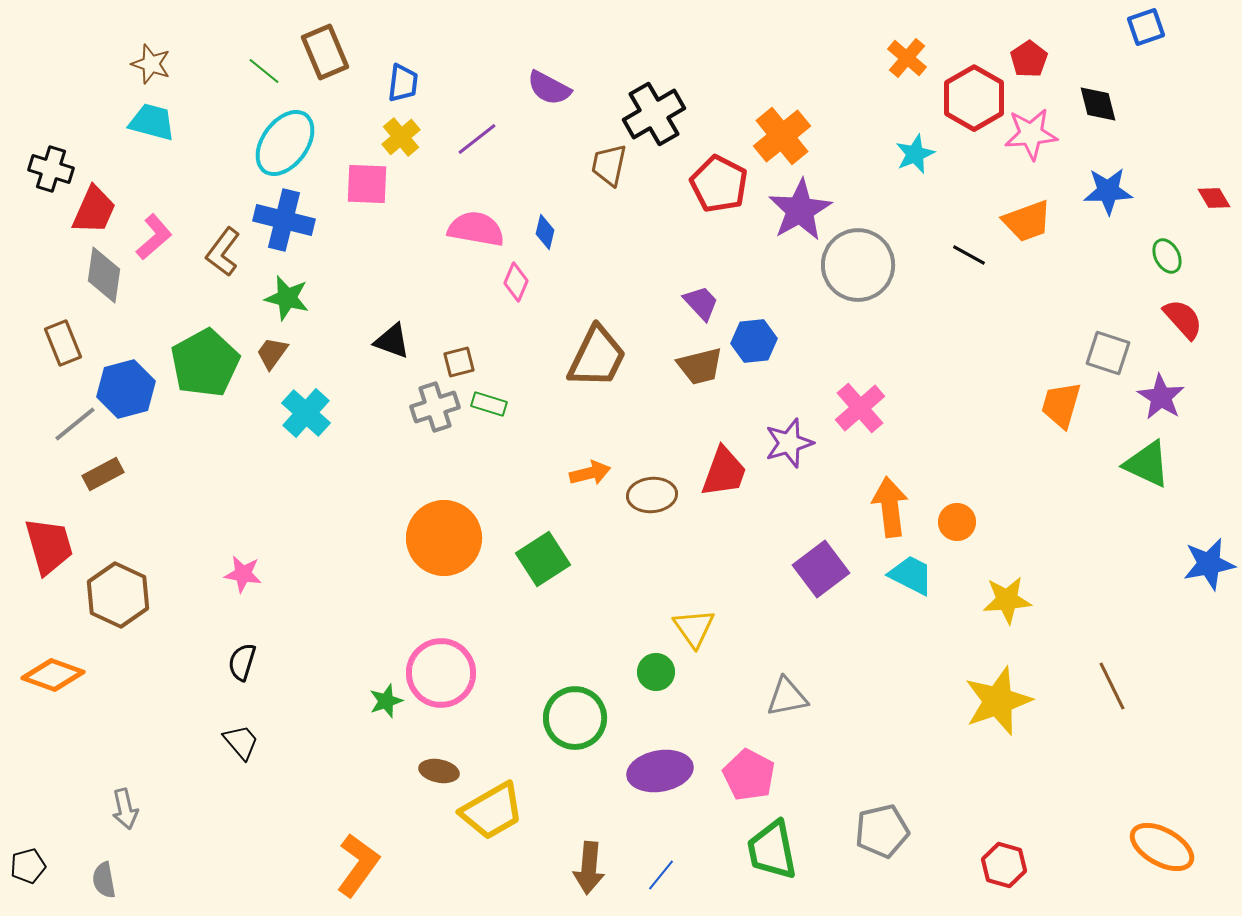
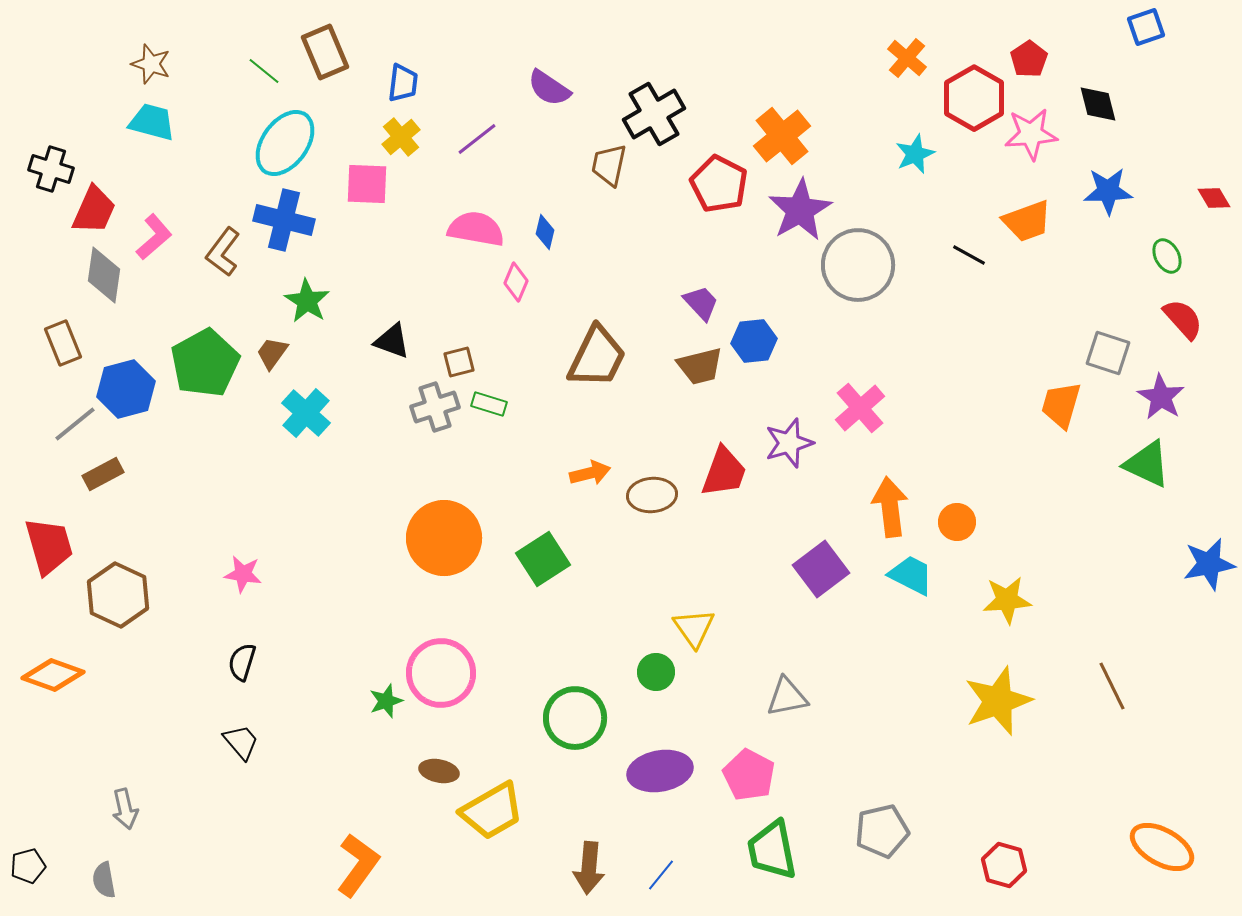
purple semicircle at (549, 88): rotated 6 degrees clockwise
green star at (287, 298): moved 20 px right, 3 px down; rotated 18 degrees clockwise
